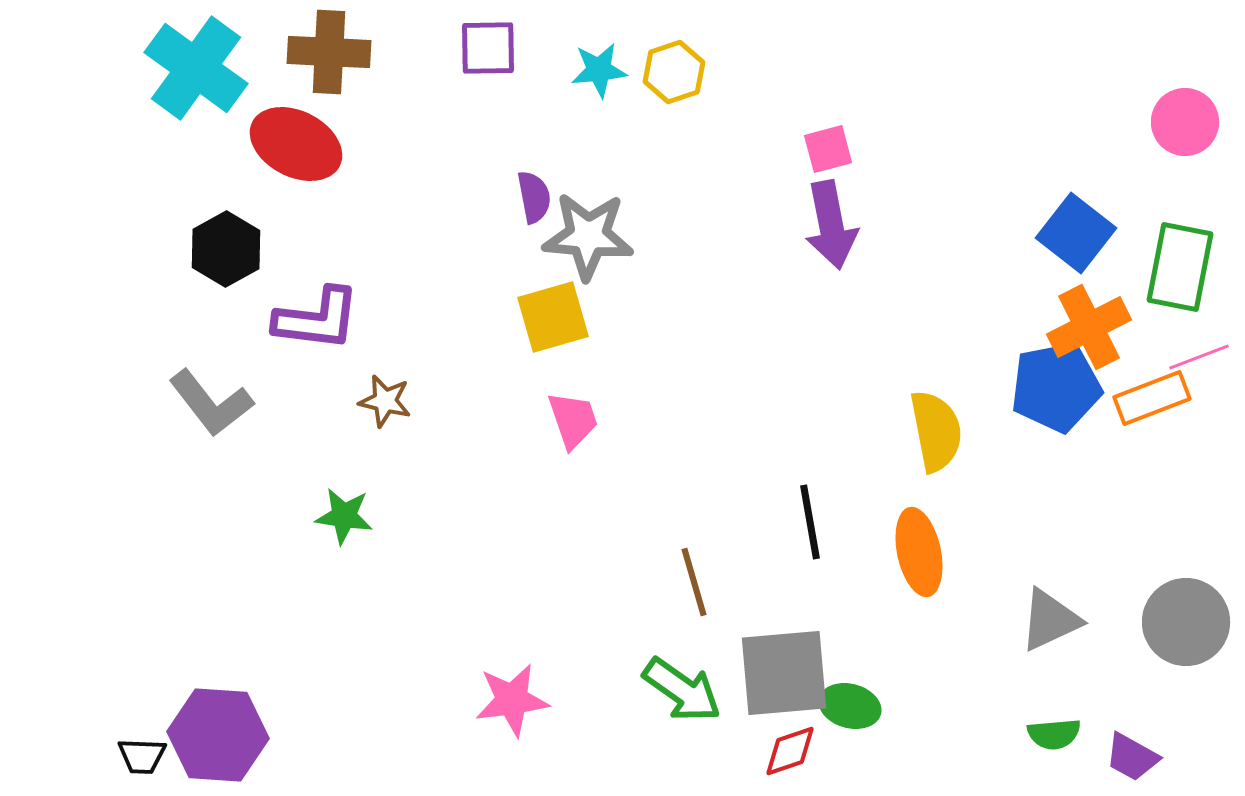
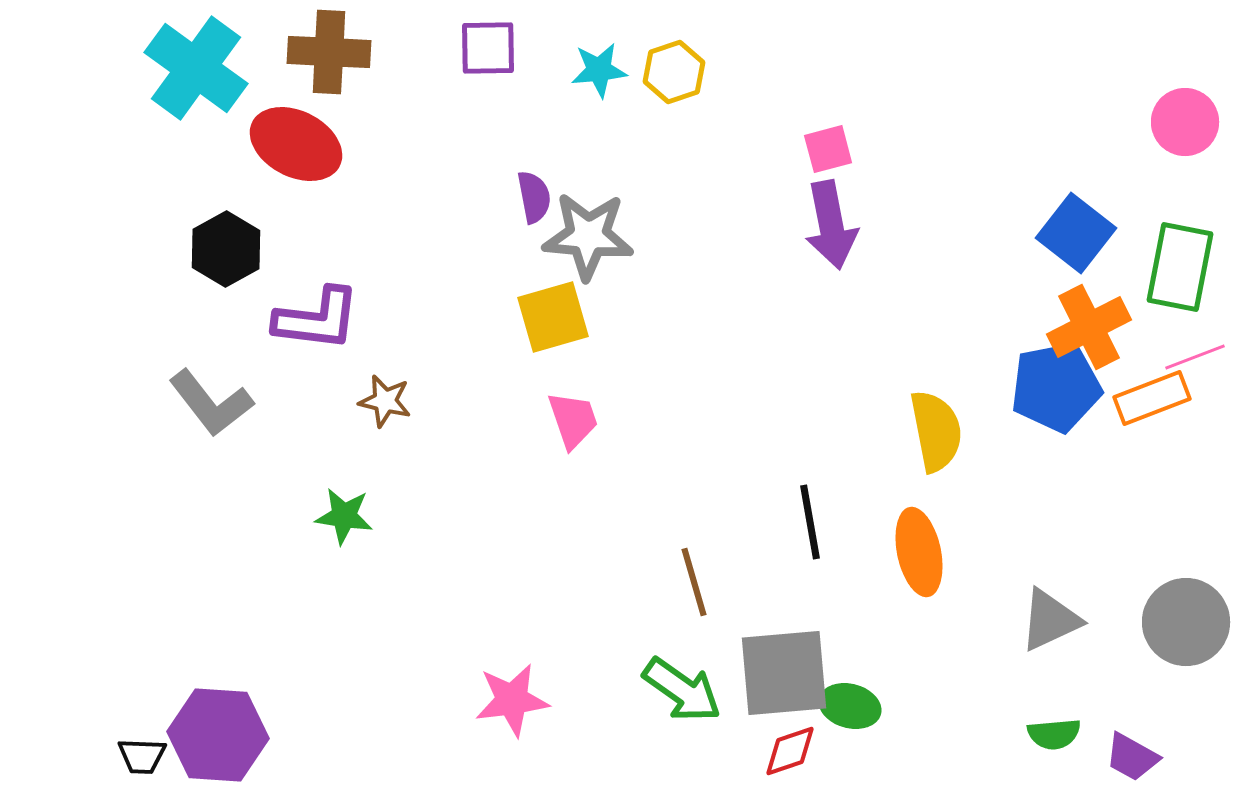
pink line: moved 4 px left
